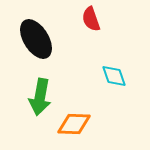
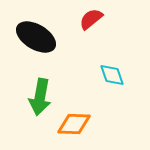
red semicircle: rotated 70 degrees clockwise
black ellipse: moved 2 px up; rotated 27 degrees counterclockwise
cyan diamond: moved 2 px left, 1 px up
